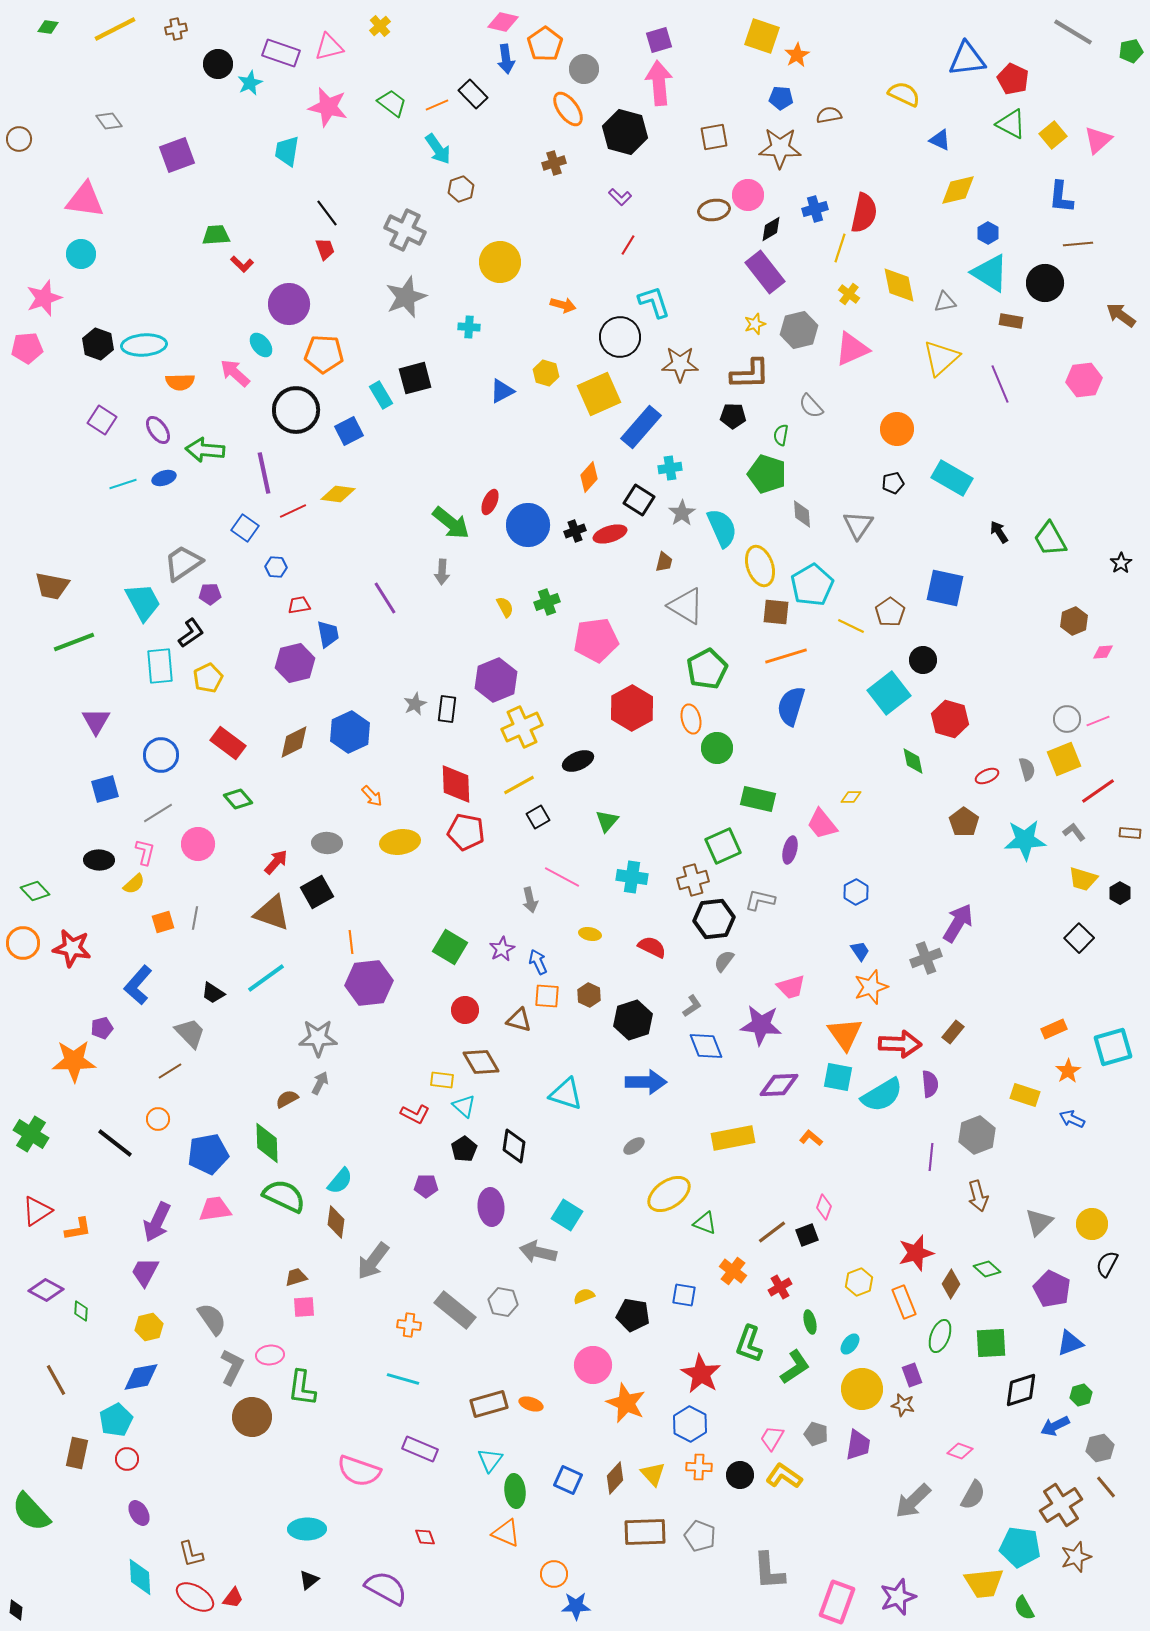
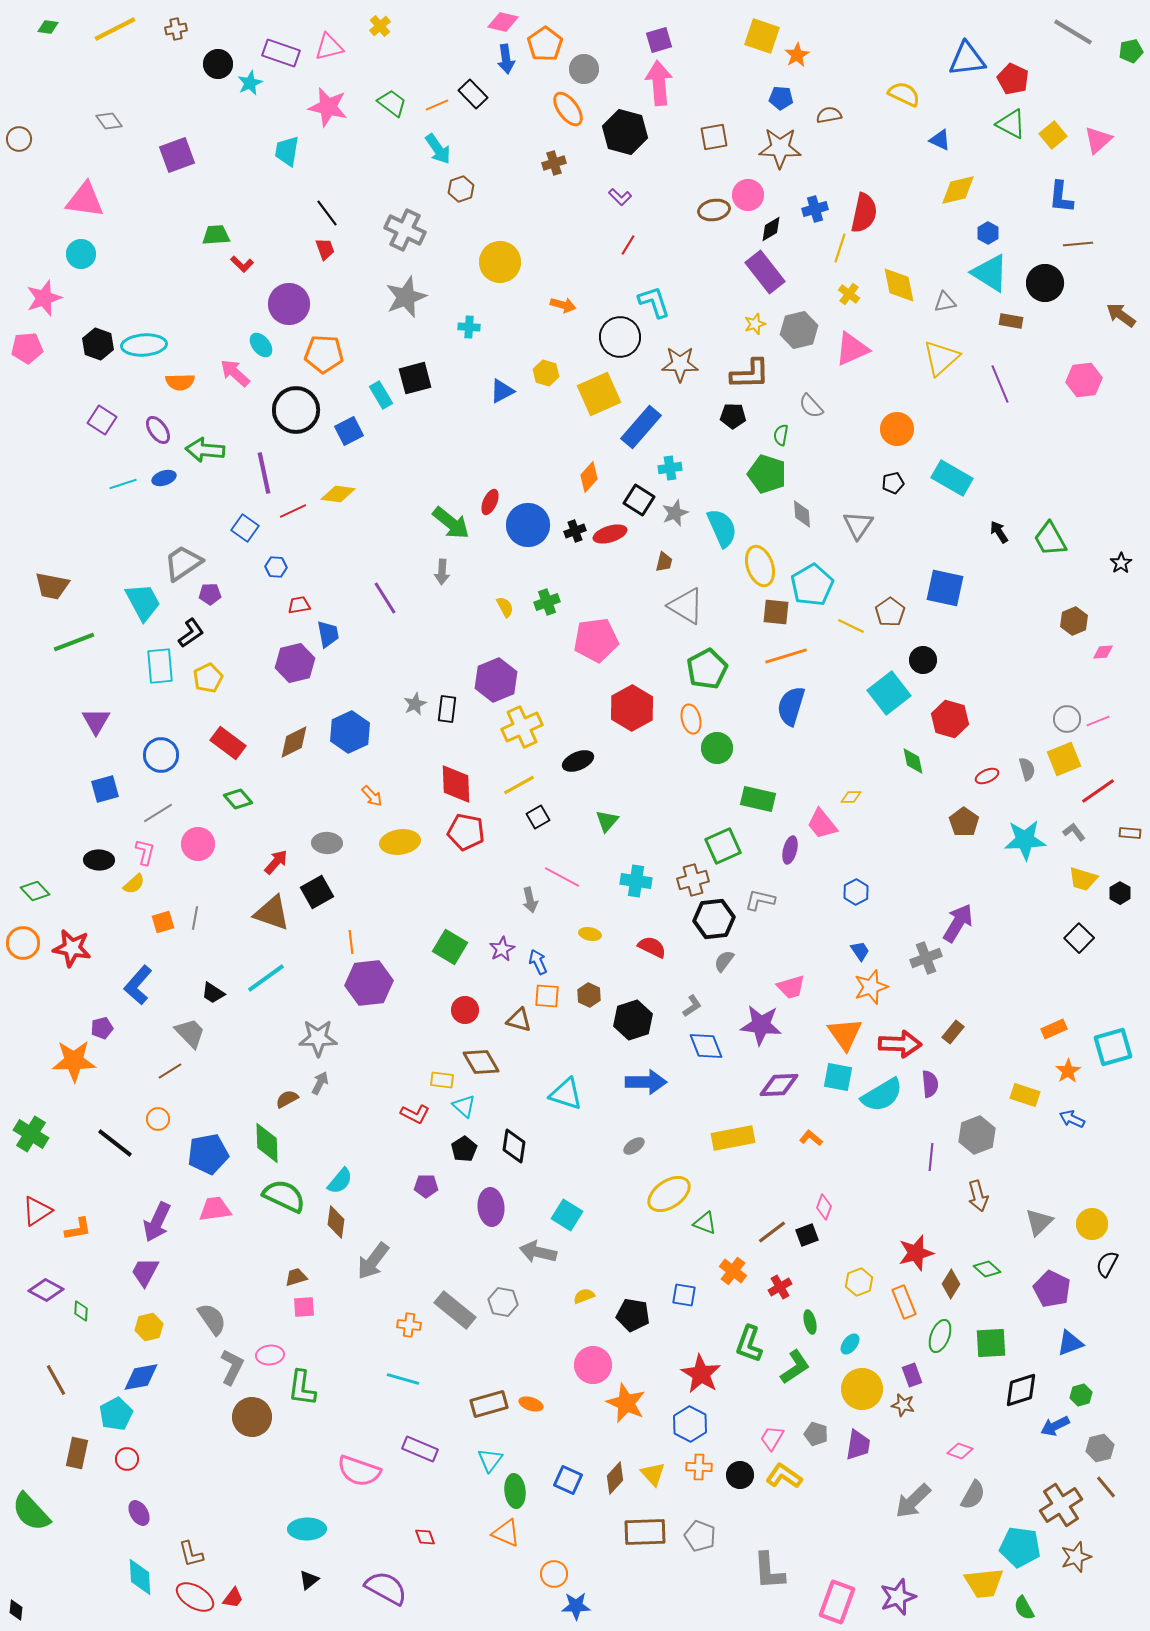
gray star at (682, 513): moved 7 px left; rotated 12 degrees clockwise
cyan cross at (632, 877): moved 4 px right, 4 px down
cyan pentagon at (116, 1420): moved 6 px up
